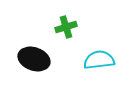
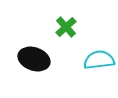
green cross: rotated 25 degrees counterclockwise
